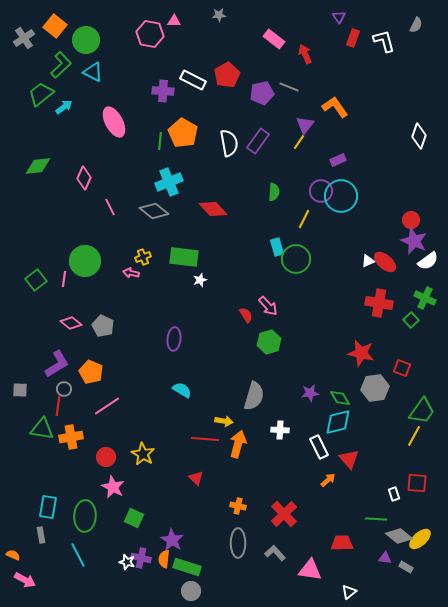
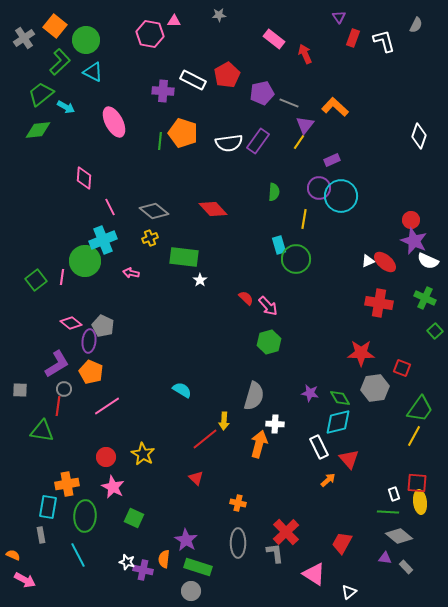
green L-shape at (61, 65): moved 1 px left, 3 px up
gray line at (289, 87): moved 16 px down
cyan arrow at (64, 107): moved 2 px right; rotated 66 degrees clockwise
orange L-shape at (335, 107): rotated 12 degrees counterclockwise
orange pentagon at (183, 133): rotated 12 degrees counterclockwise
white semicircle at (229, 143): rotated 92 degrees clockwise
purple rectangle at (338, 160): moved 6 px left
green diamond at (38, 166): moved 36 px up
pink diamond at (84, 178): rotated 20 degrees counterclockwise
cyan cross at (169, 182): moved 66 px left, 58 px down
purple circle at (321, 191): moved 2 px left, 3 px up
yellow line at (304, 219): rotated 18 degrees counterclockwise
cyan rectangle at (277, 247): moved 2 px right, 2 px up
yellow cross at (143, 257): moved 7 px right, 19 px up
white semicircle at (428, 261): rotated 60 degrees clockwise
pink line at (64, 279): moved 2 px left, 2 px up
white star at (200, 280): rotated 16 degrees counterclockwise
red semicircle at (246, 315): moved 17 px up; rotated 14 degrees counterclockwise
green square at (411, 320): moved 24 px right, 11 px down
purple ellipse at (174, 339): moved 85 px left, 2 px down
red star at (361, 353): rotated 12 degrees counterclockwise
purple star at (310, 393): rotated 18 degrees clockwise
green trapezoid at (422, 411): moved 2 px left, 2 px up
yellow arrow at (224, 421): rotated 84 degrees clockwise
green triangle at (42, 429): moved 2 px down
white cross at (280, 430): moved 5 px left, 6 px up
orange cross at (71, 437): moved 4 px left, 47 px down
red line at (205, 439): rotated 44 degrees counterclockwise
orange arrow at (238, 444): moved 21 px right
orange cross at (238, 506): moved 3 px up
red cross at (284, 514): moved 2 px right, 18 px down
green line at (376, 519): moved 12 px right, 7 px up
yellow ellipse at (420, 539): moved 37 px up; rotated 55 degrees counterclockwise
purple star at (172, 540): moved 14 px right
red trapezoid at (342, 543): rotated 60 degrees counterclockwise
gray L-shape at (275, 553): rotated 35 degrees clockwise
purple cross at (141, 558): moved 2 px right, 12 px down
green rectangle at (187, 567): moved 11 px right
gray rectangle at (406, 567): rotated 16 degrees clockwise
pink triangle at (310, 570): moved 4 px right, 4 px down; rotated 25 degrees clockwise
